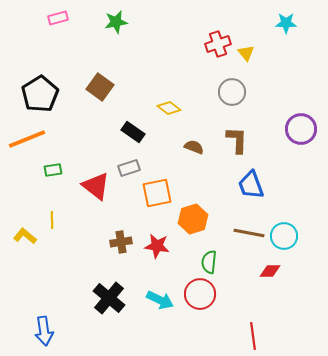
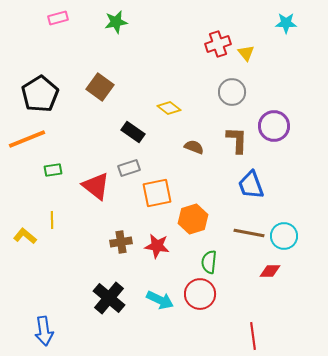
purple circle: moved 27 px left, 3 px up
